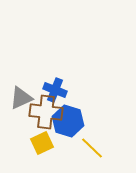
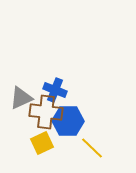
blue hexagon: rotated 16 degrees counterclockwise
